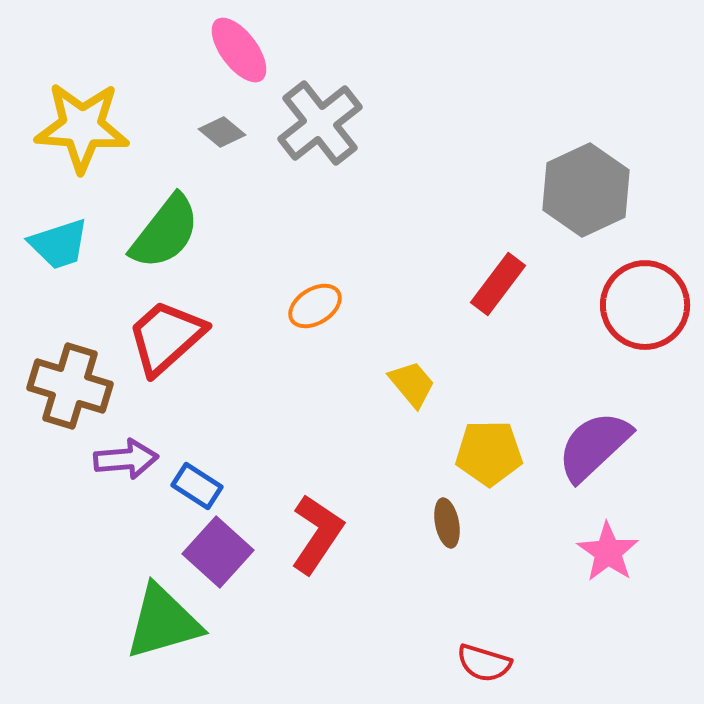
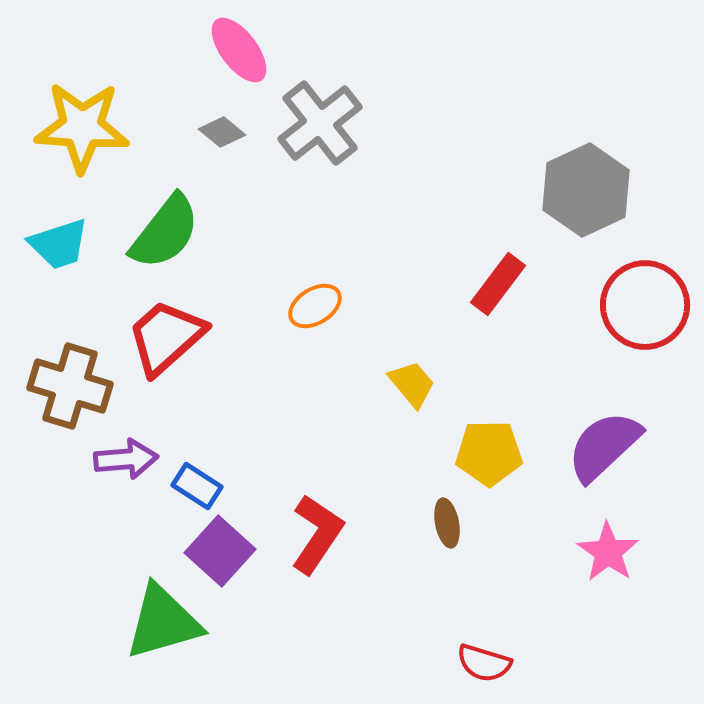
purple semicircle: moved 10 px right
purple square: moved 2 px right, 1 px up
